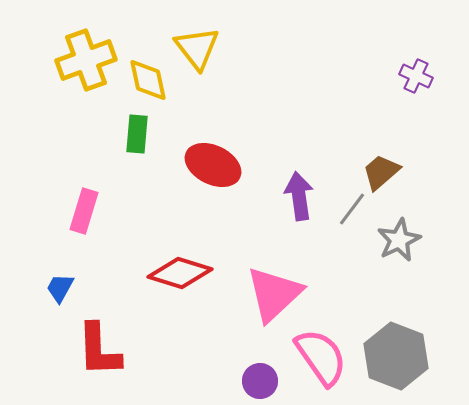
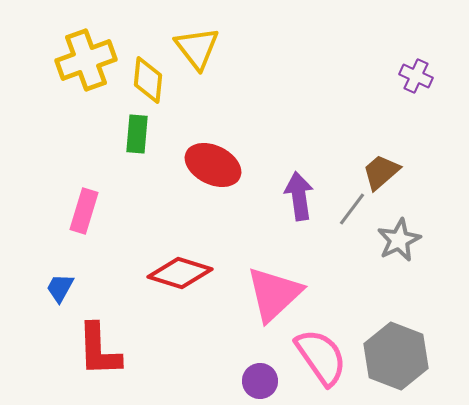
yellow diamond: rotated 18 degrees clockwise
